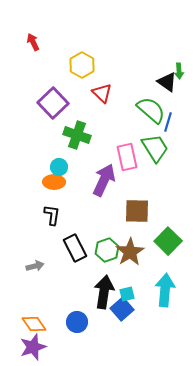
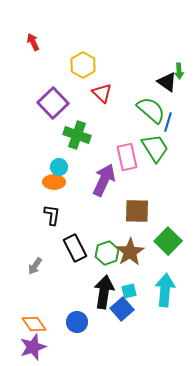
yellow hexagon: moved 1 px right
green hexagon: moved 3 px down
gray arrow: rotated 138 degrees clockwise
cyan square: moved 2 px right, 3 px up
